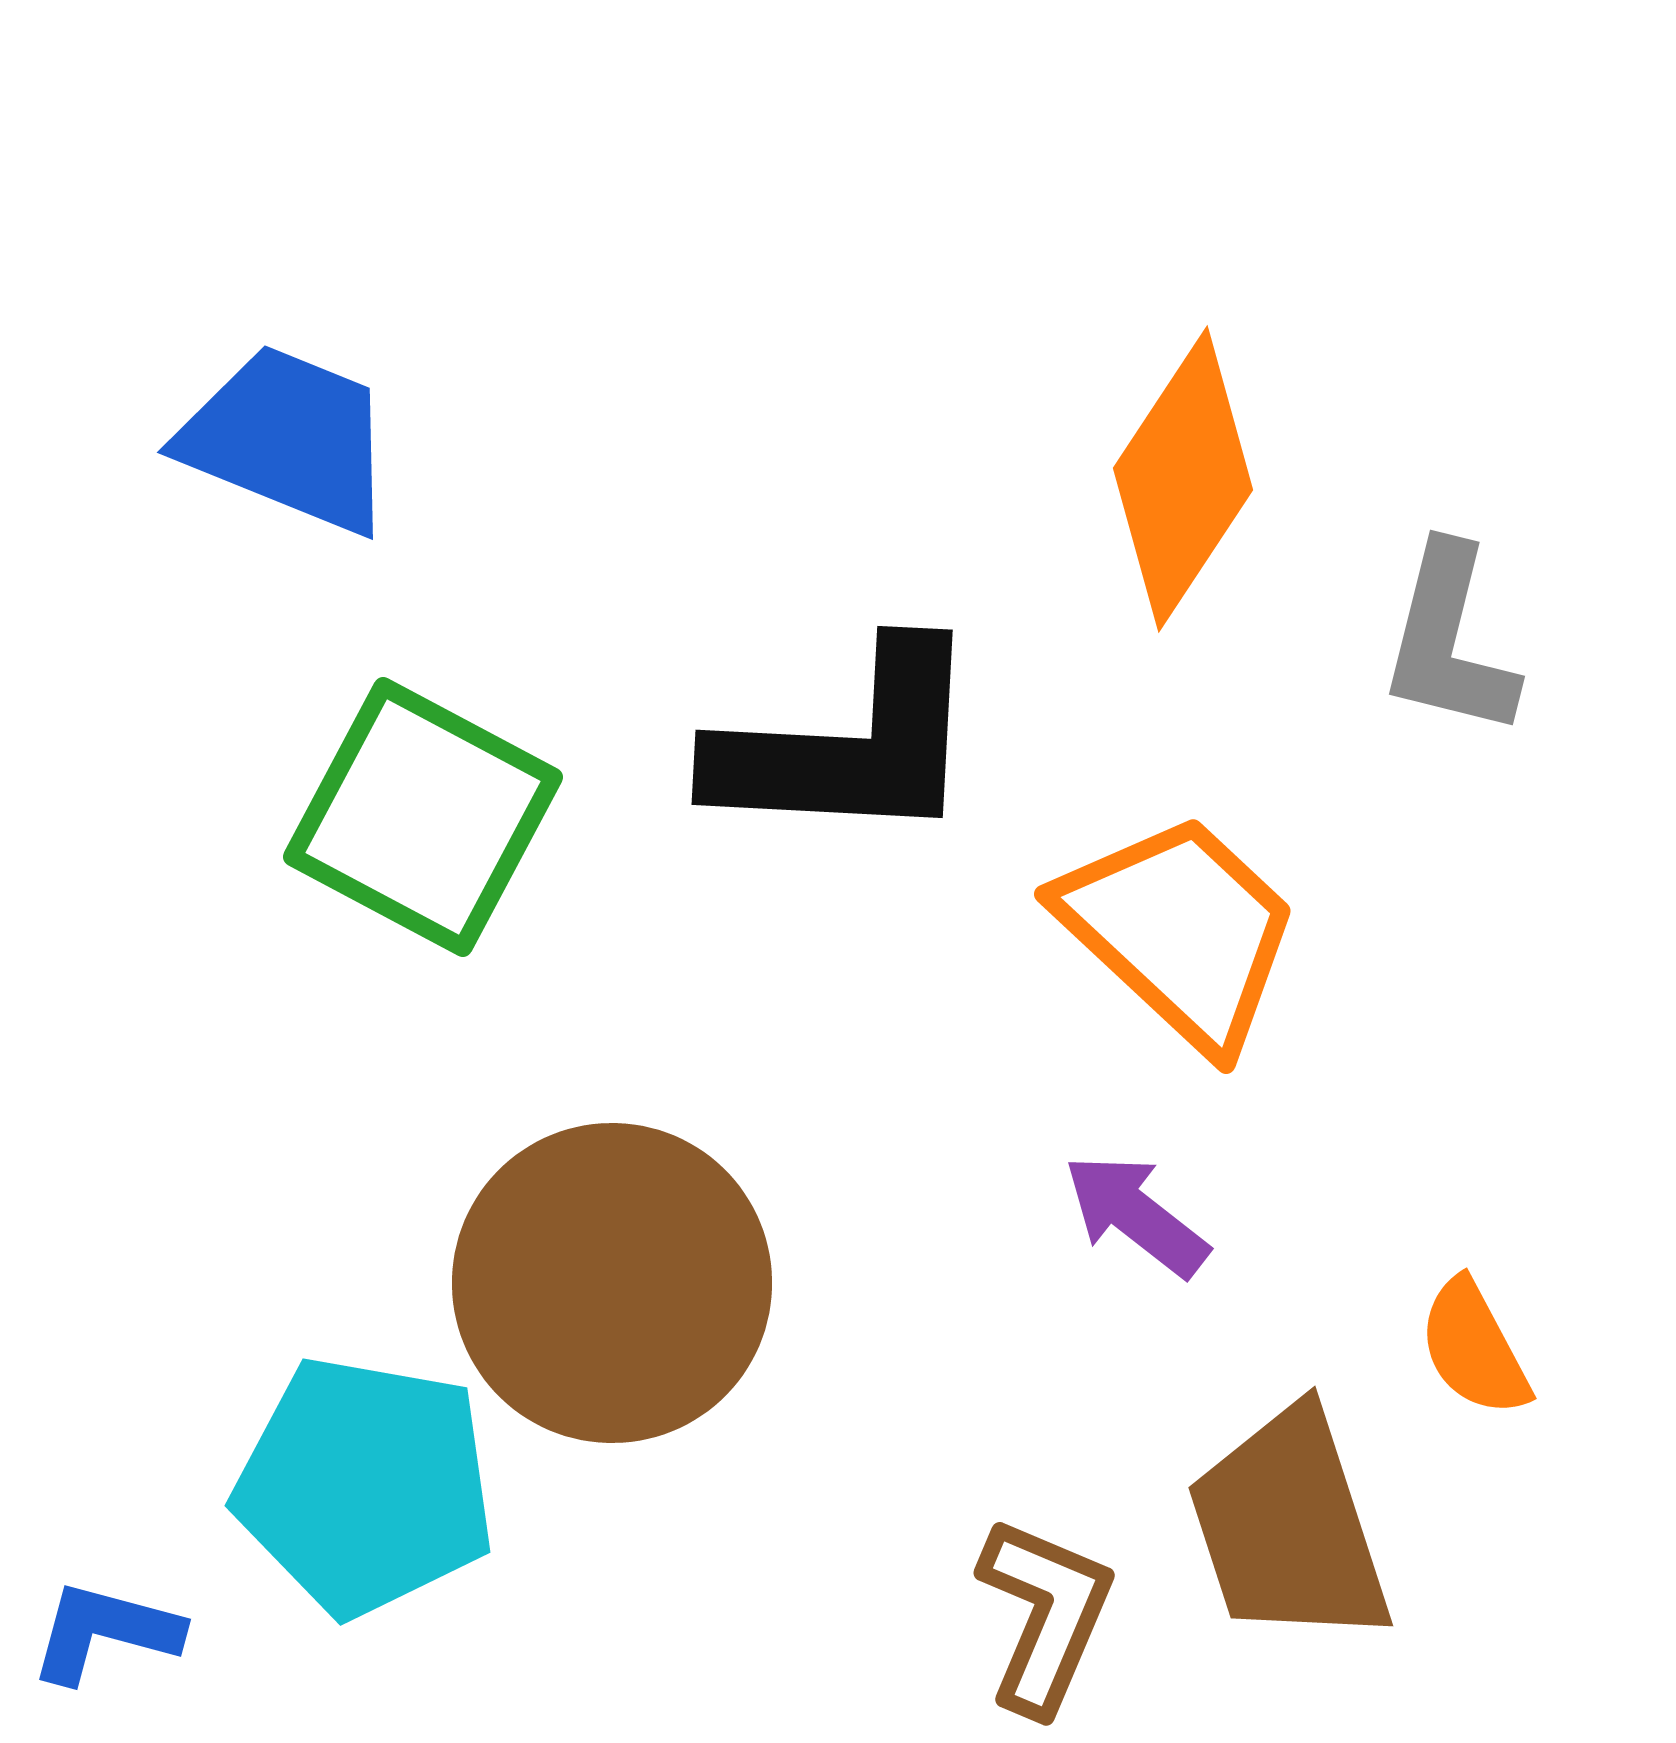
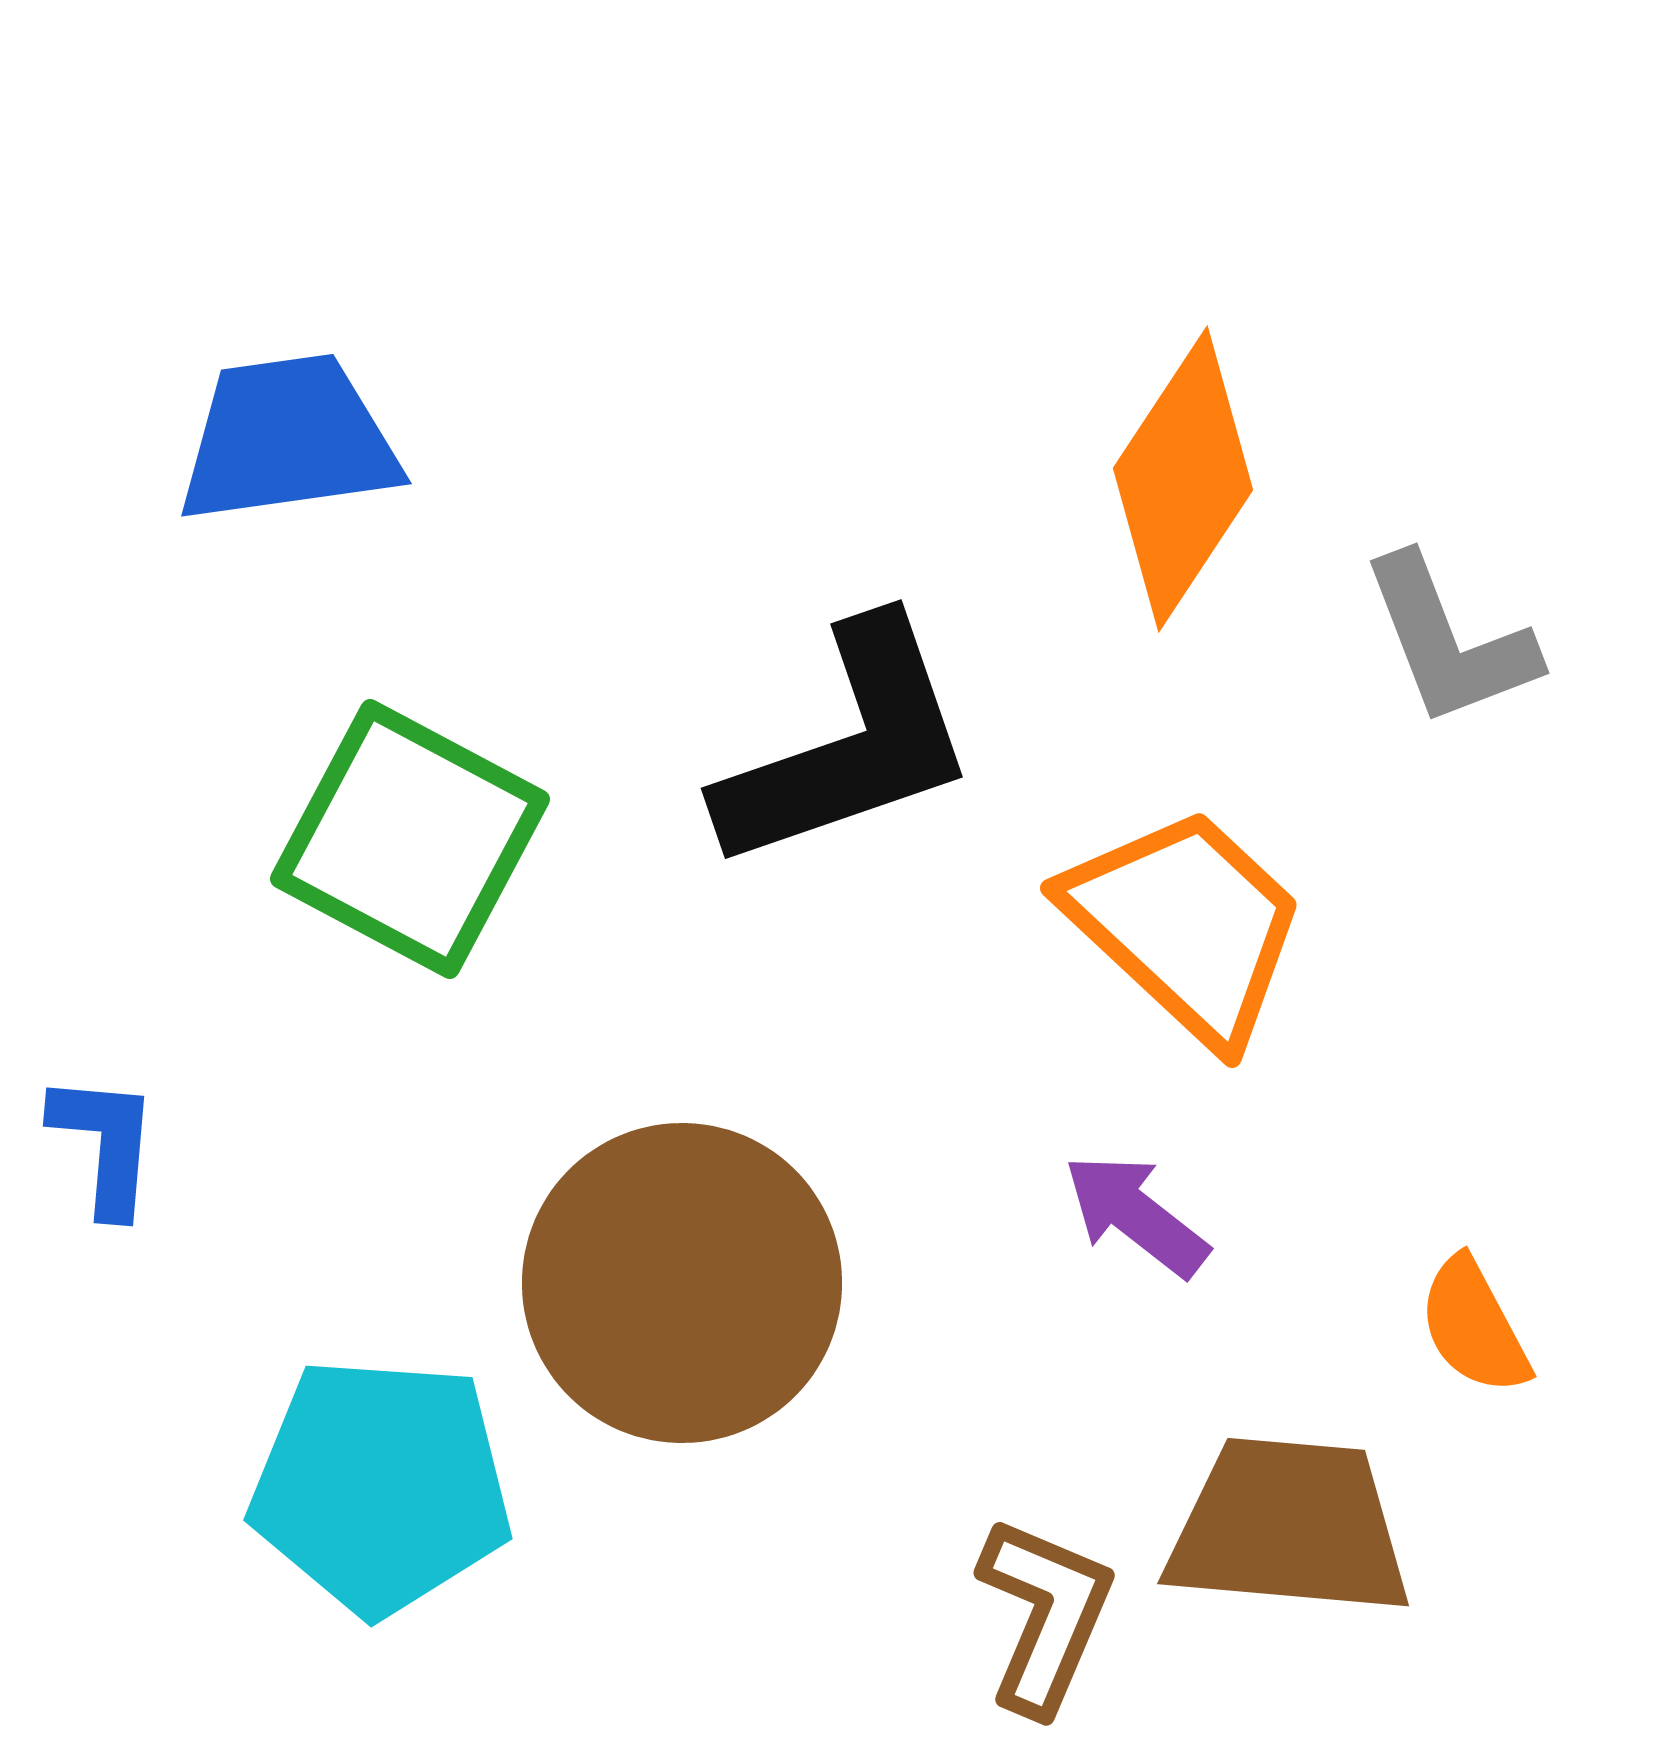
blue trapezoid: rotated 30 degrees counterclockwise
gray L-shape: rotated 35 degrees counterclockwise
black L-shape: rotated 22 degrees counterclockwise
green square: moved 13 px left, 22 px down
orange trapezoid: moved 6 px right, 6 px up
brown circle: moved 70 px right
orange semicircle: moved 22 px up
cyan pentagon: moved 16 px right; rotated 6 degrees counterclockwise
brown trapezoid: rotated 113 degrees clockwise
blue L-shape: moved 488 px up; rotated 80 degrees clockwise
